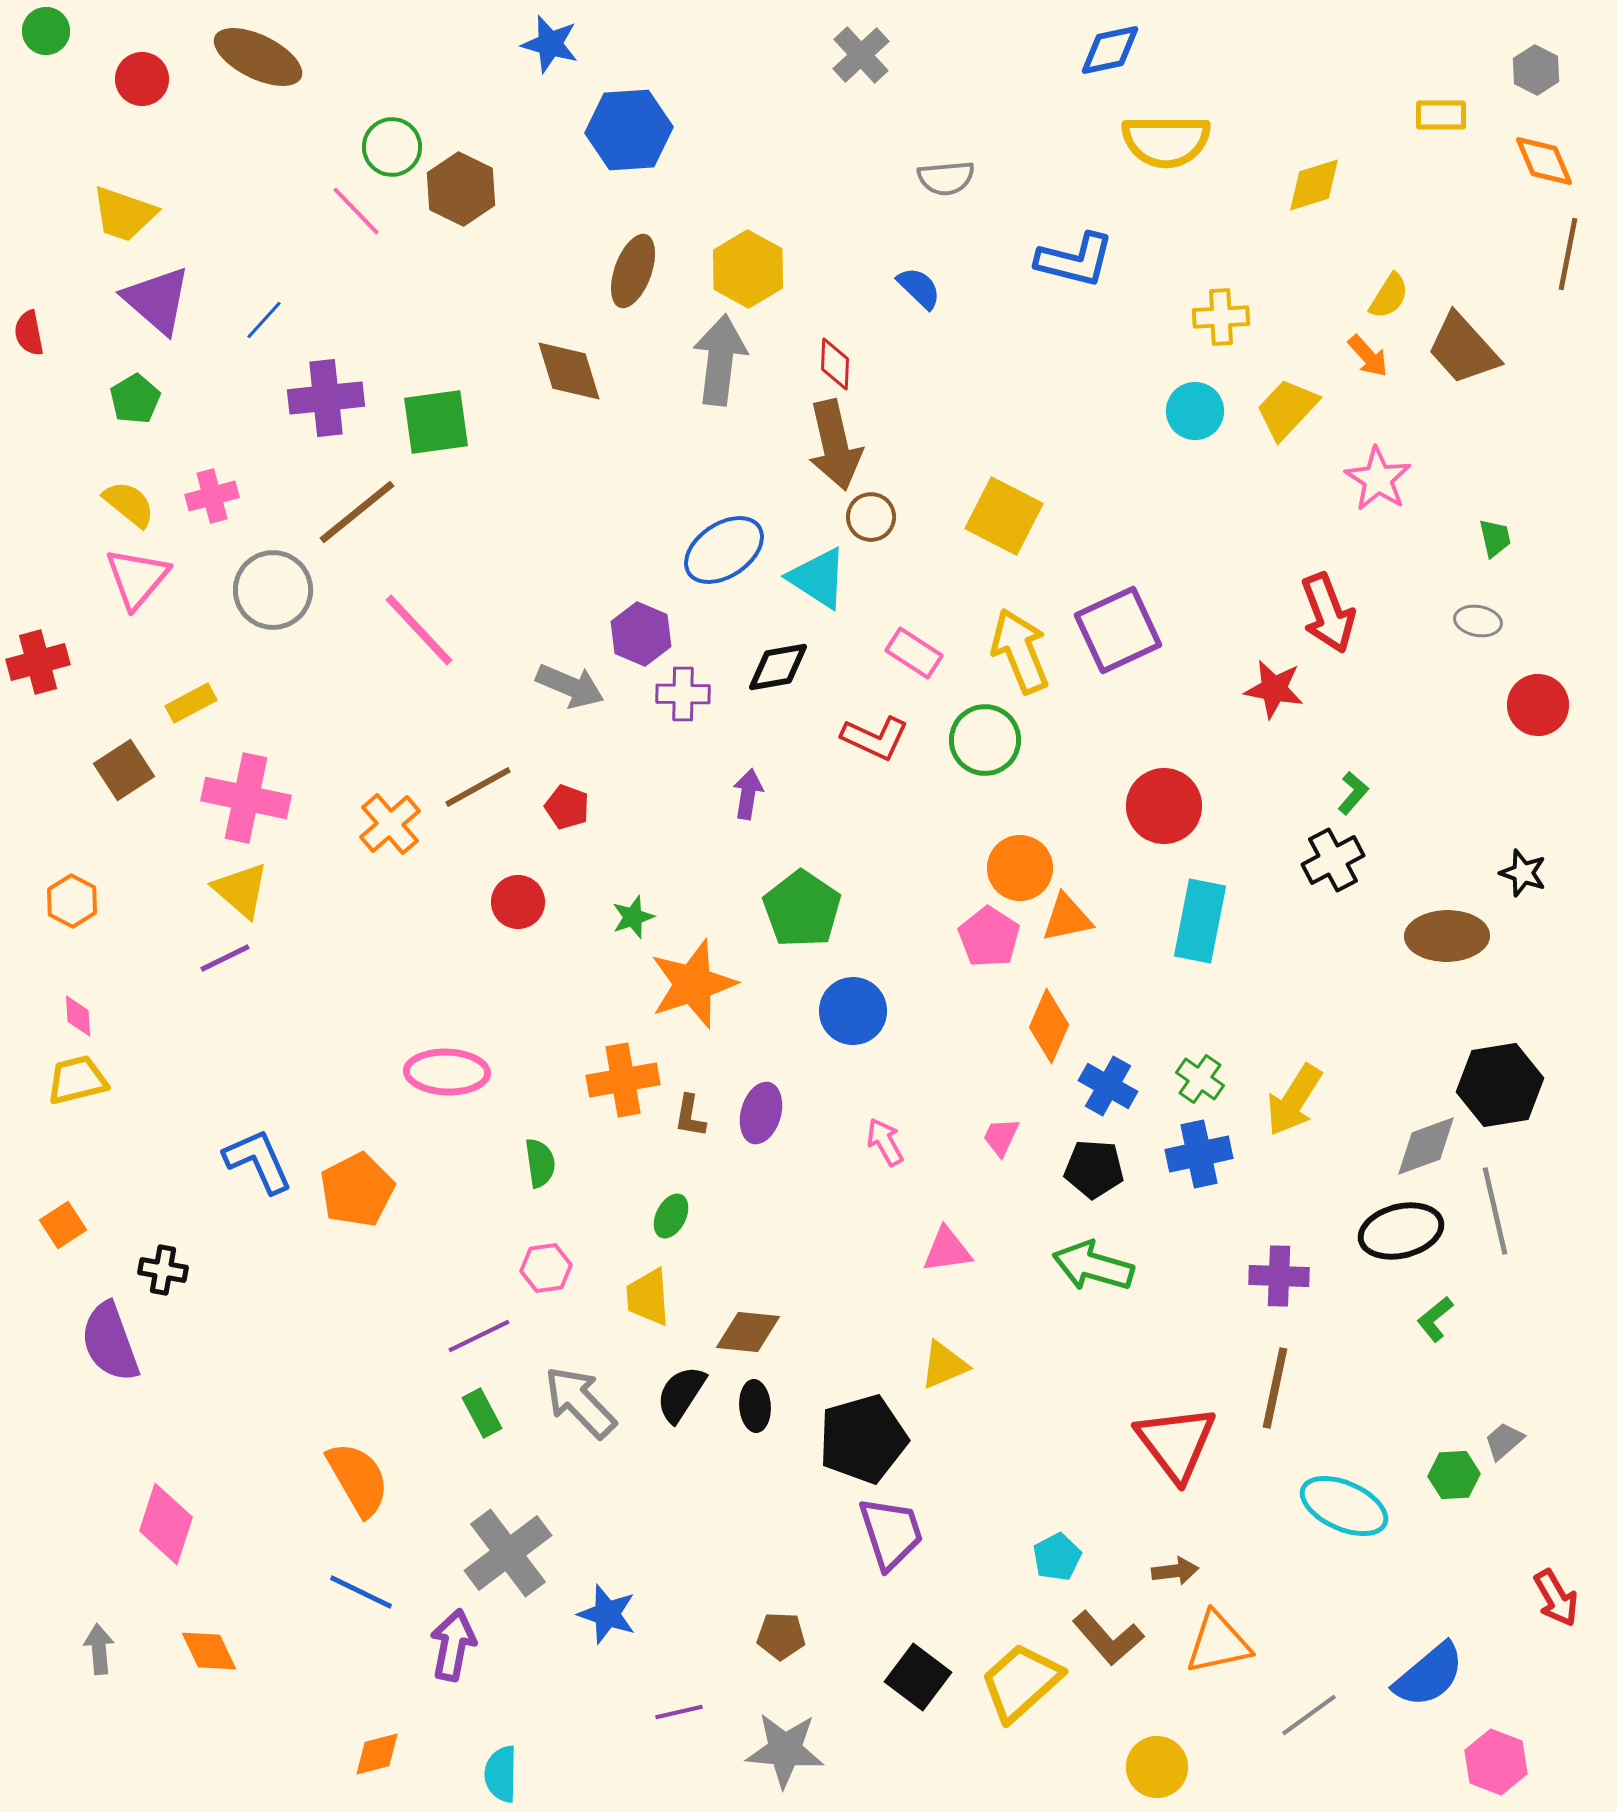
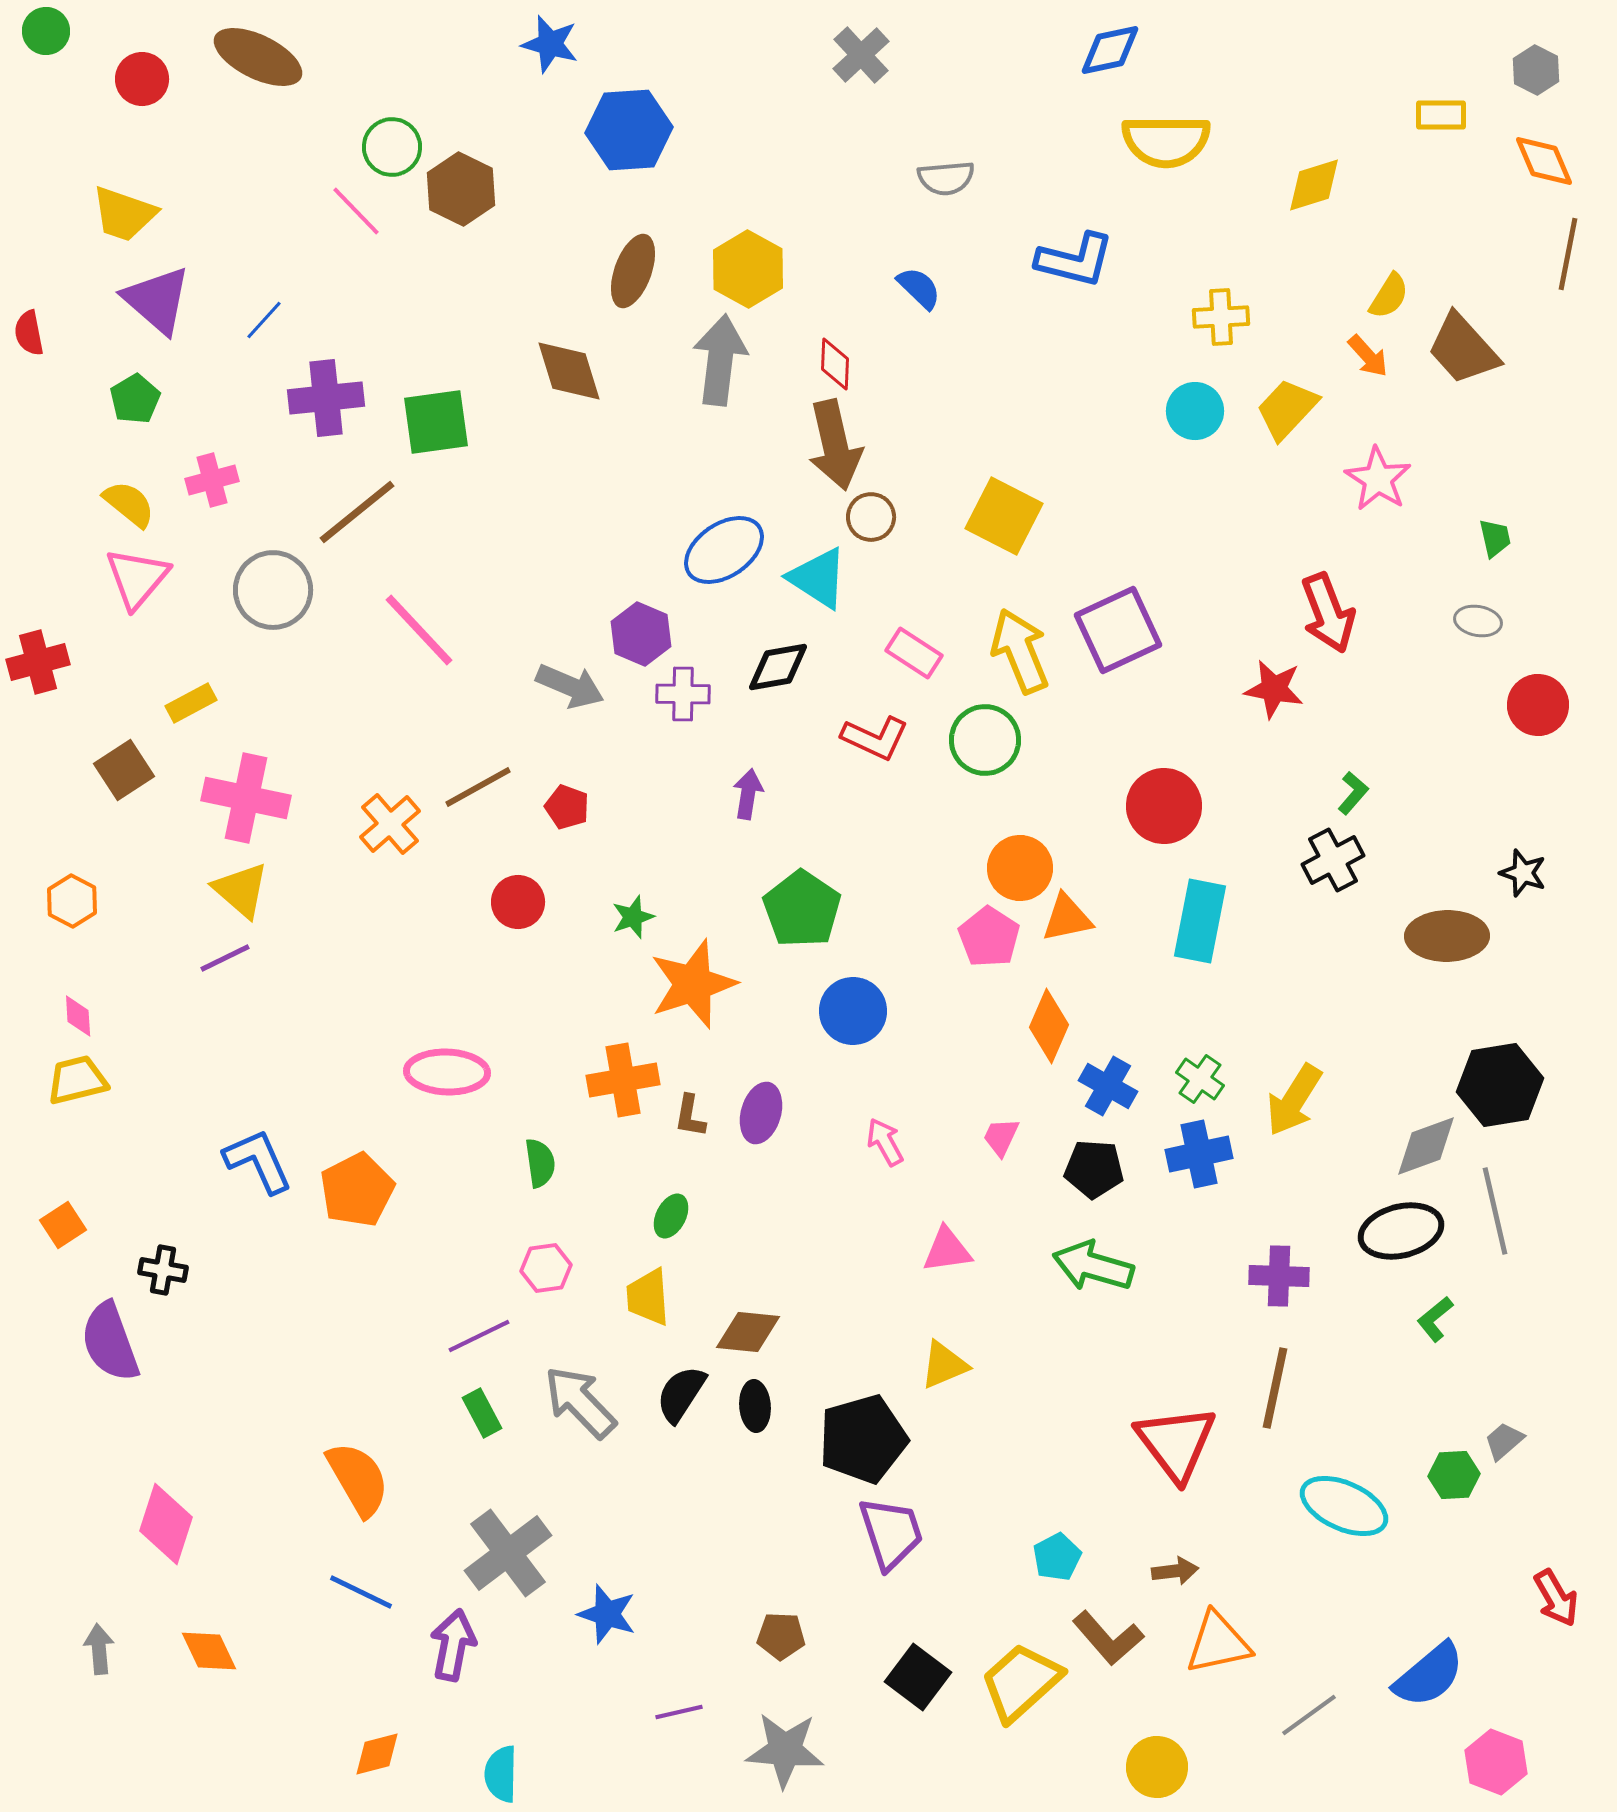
pink cross at (212, 496): moved 16 px up
